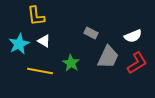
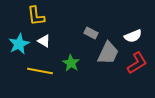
gray trapezoid: moved 4 px up
